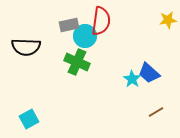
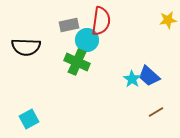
cyan circle: moved 2 px right, 4 px down
blue trapezoid: moved 3 px down
